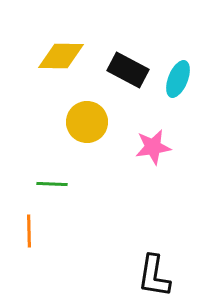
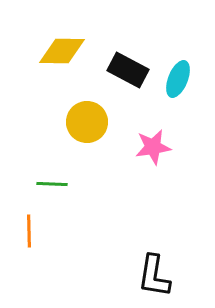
yellow diamond: moved 1 px right, 5 px up
